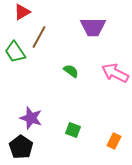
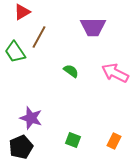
green square: moved 10 px down
black pentagon: rotated 15 degrees clockwise
